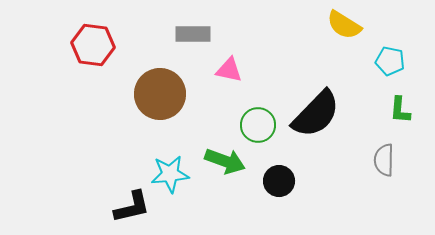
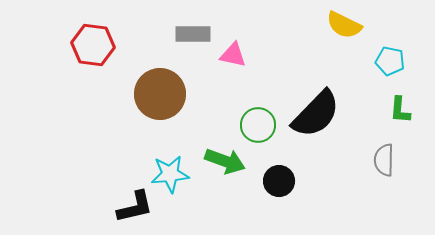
yellow semicircle: rotated 6 degrees counterclockwise
pink triangle: moved 4 px right, 15 px up
black L-shape: moved 3 px right
